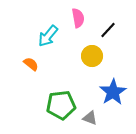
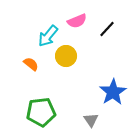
pink semicircle: moved 1 px left, 3 px down; rotated 78 degrees clockwise
black line: moved 1 px left, 1 px up
yellow circle: moved 26 px left
green pentagon: moved 20 px left, 7 px down
gray triangle: moved 1 px right, 2 px down; rotated 35 degrees clockwise
